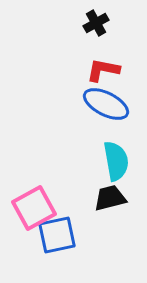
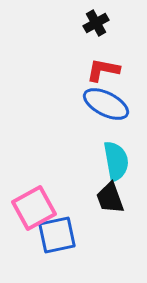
black trapezoid: rotated 96 degrees counterclockwise
